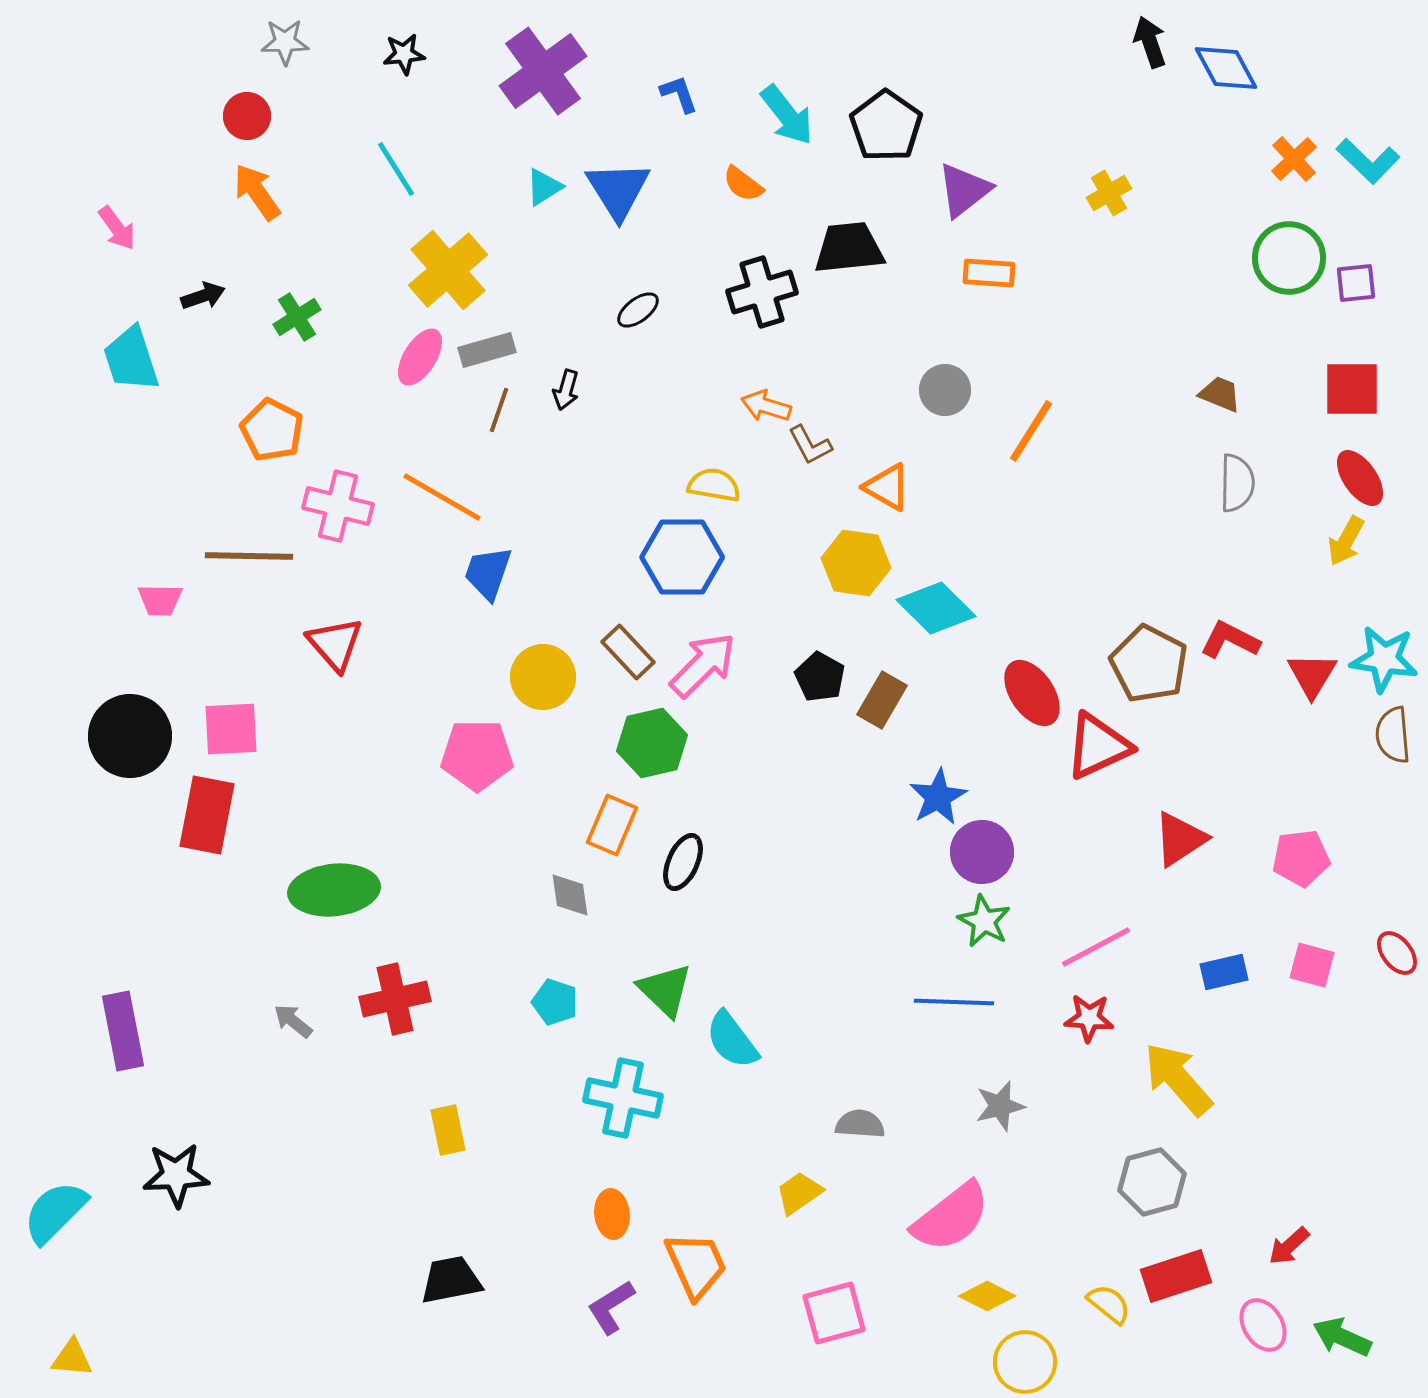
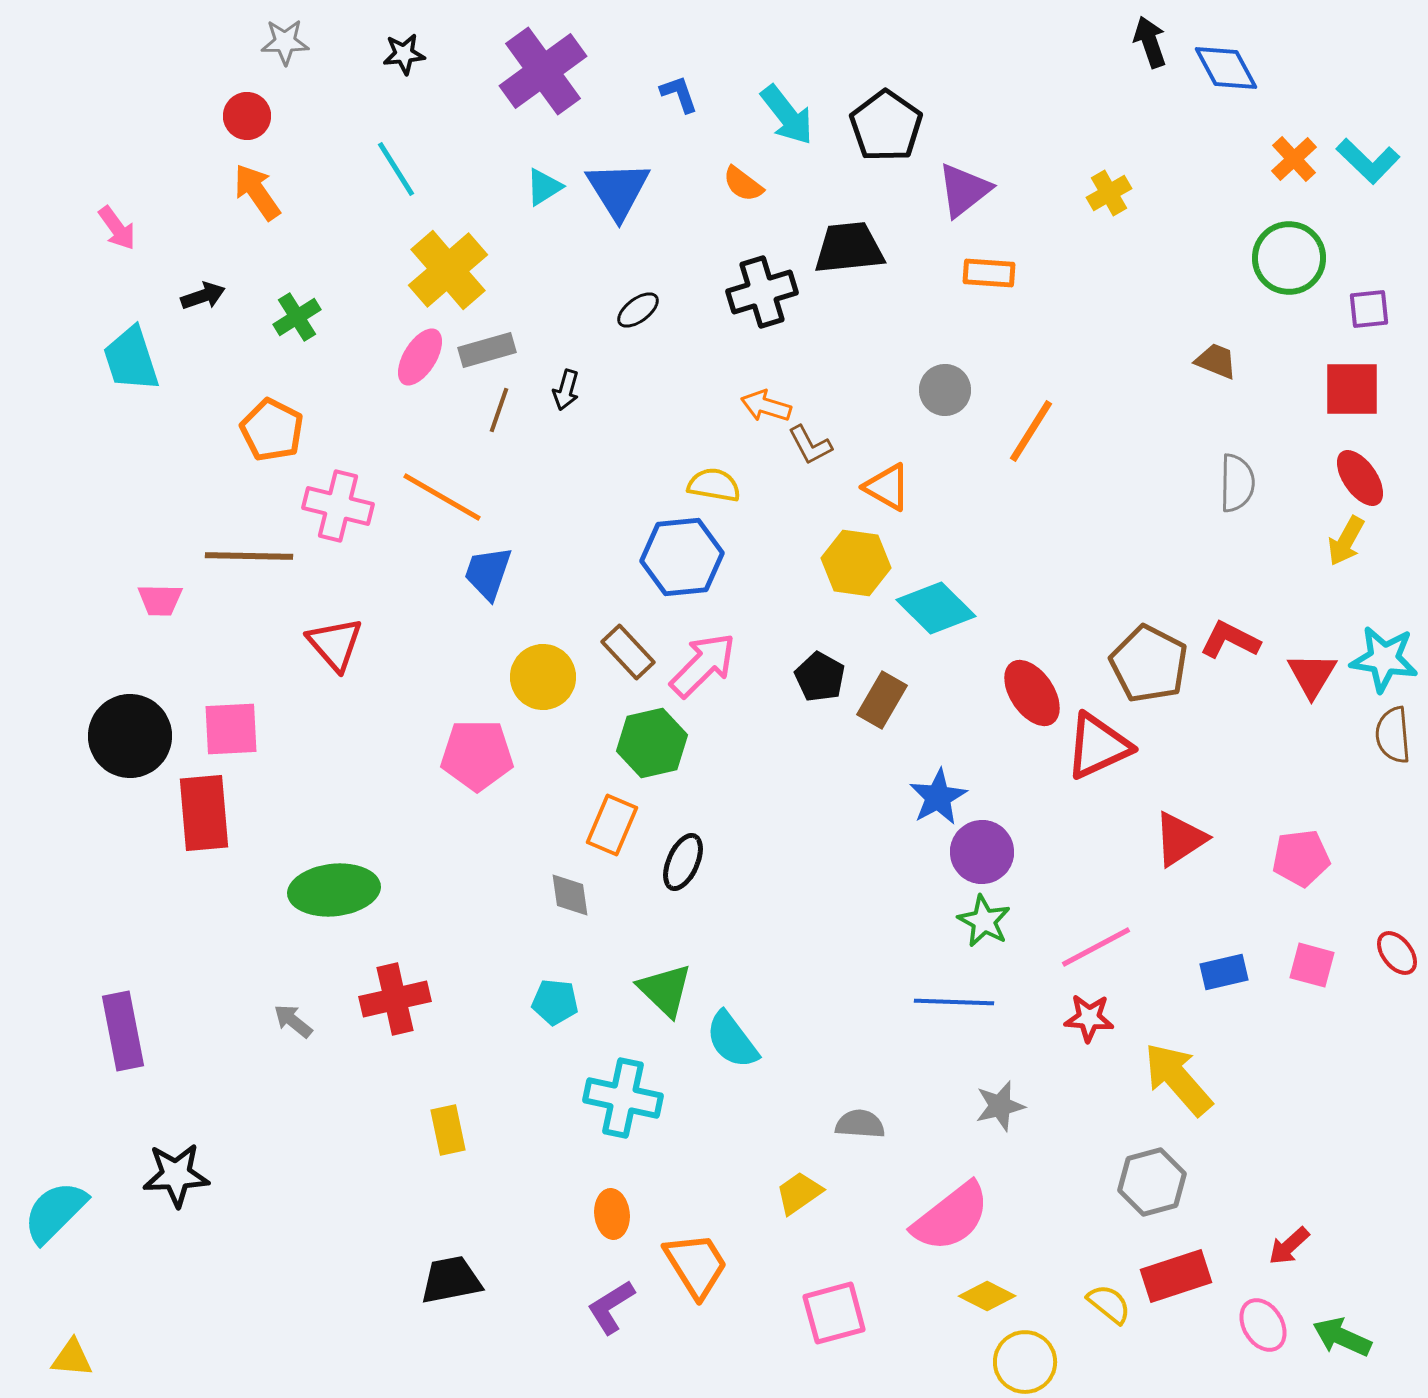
purple square at (1356, 283): moved 13 px right, 26 px down
brown trapezoid at (1220, 394): moved 4 px left, 33 px up
blue hexagon at (682, 557): rotated 6 degrees counterclockwise
red rectangle at (207, 815): moved 3 px left, 2 px up; rotated 16 degrees counterclockwise
cyan pentagon at (555, 1002): rotated 12 degrees counterclockwise
orange trapezoid at (696, 1265): rotated 8 degrees counterclockwise
